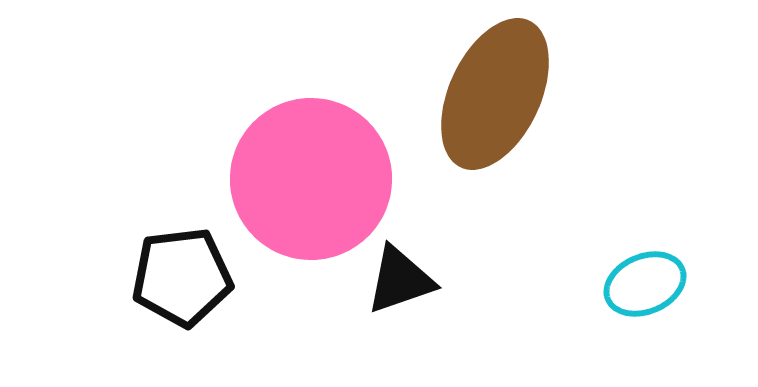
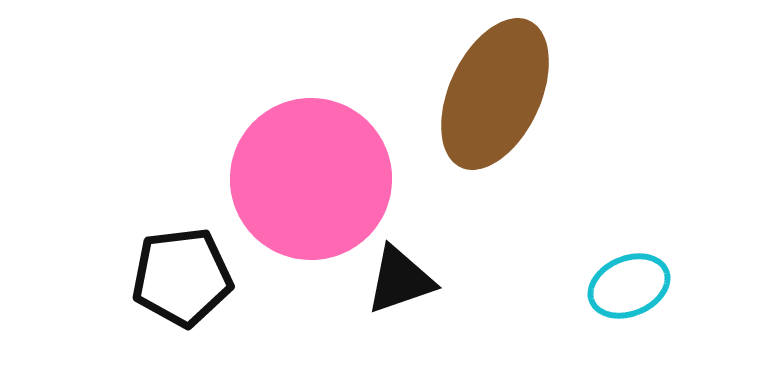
cyan ellipse: moved 16 px left, 2 px down
